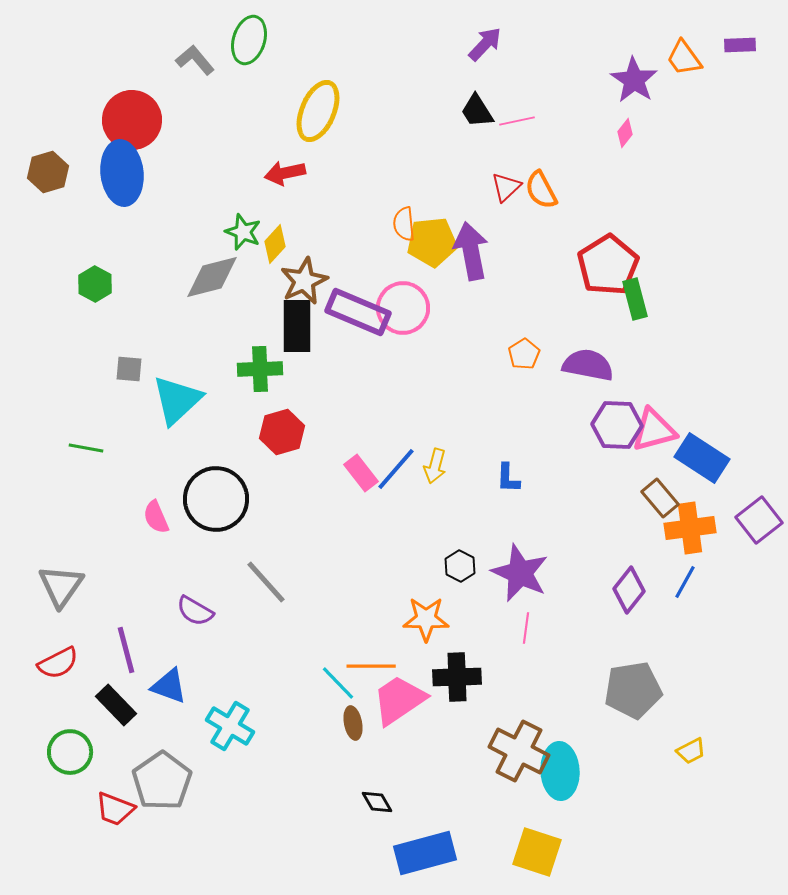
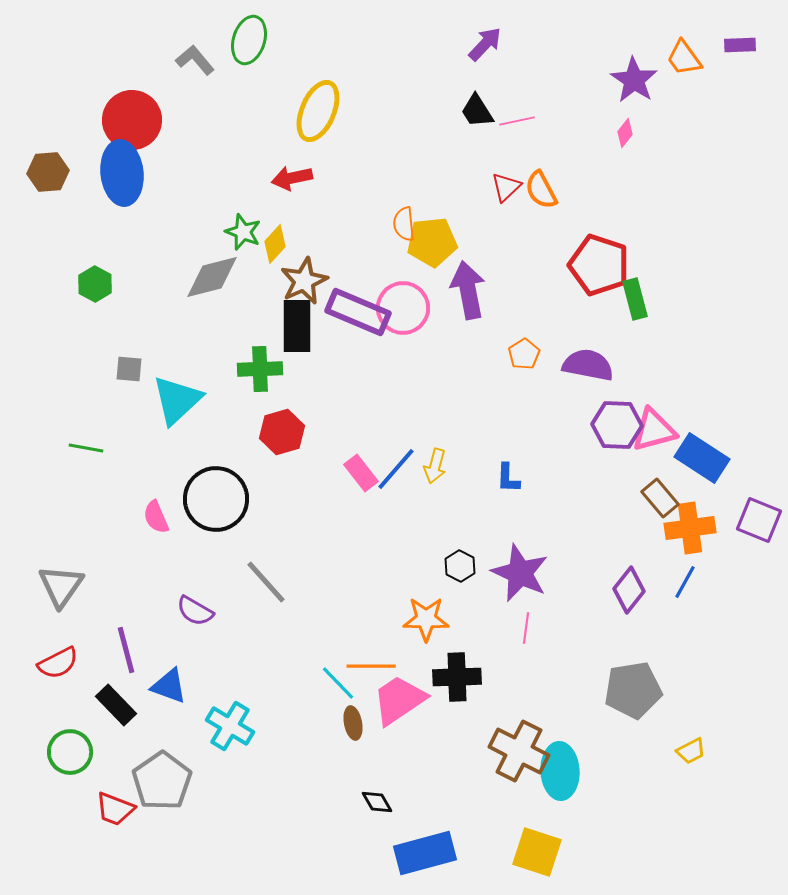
brown hexagon at (48, 172): rotated 12 degrees clockwise
red arrow at (285, 173): moved 7 px right, 5 px down
purple arrow at (471, 251): moved 3 px left, 39 px down
red pentagon at (608, 265): moved 9 px left; rotated 22 degrees counterclockwise
purple square at (759, 520): rotated 30 degrees counterclockwise
